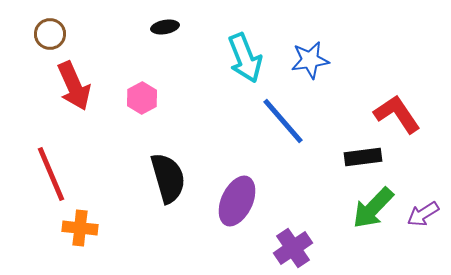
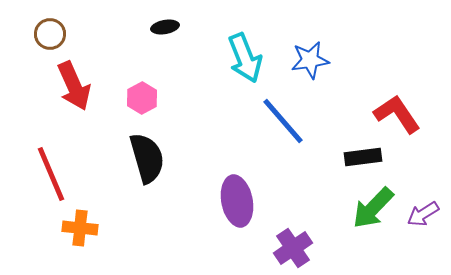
black semicircle: moved 21 px left, 20 px up
purple ellipse: rotated 36 degrees counterclockwise
